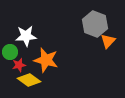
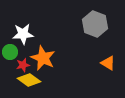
white star: moved 3 px left, 2 px up
orange triangle: moved 22 px down; rotated 42 degrees counterclockwise
orange star: moved 3 px left, 2 px up; rotated 10 degrees clockwise
red star: moved 4 px right
